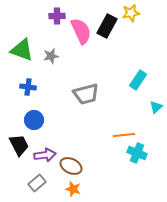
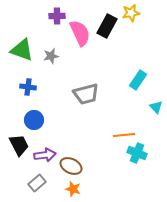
pink semicircle: moved 1 px left, 2 px down
cyan triangle: rotated 32 degrees counterclockwise
